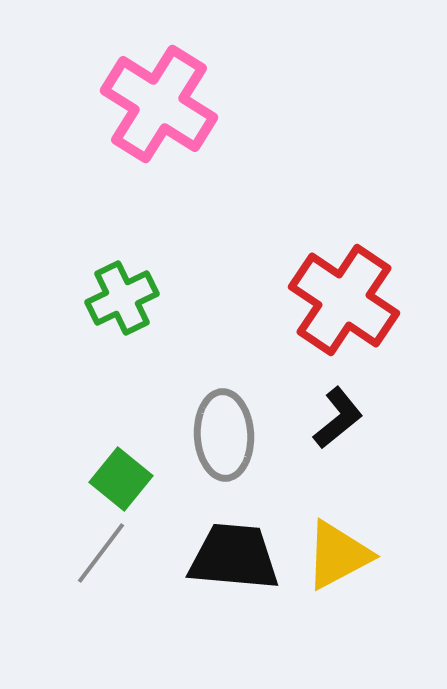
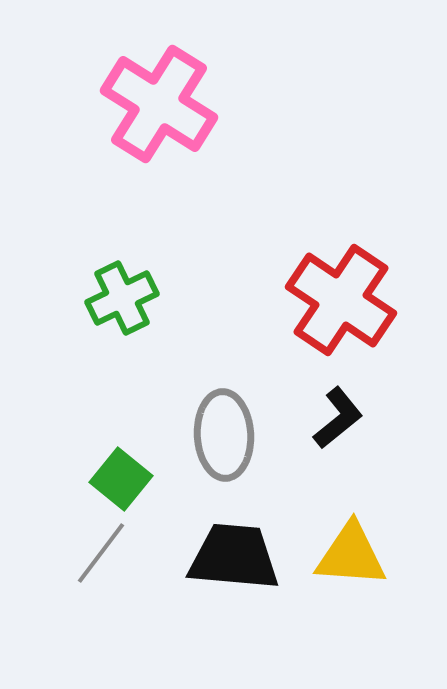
red cross: moved 3 px left
yellow triangle: moved 13 px right; rotated 32 degrees clockwise
